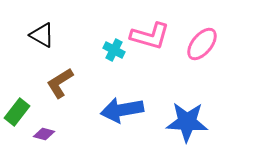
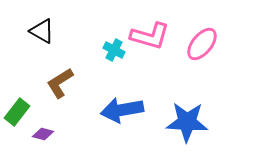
black triangle: moved 4 px up
purple diamond: moved 1 px left
